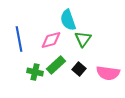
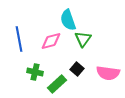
pink diamond: moved 1 px down
green rectangle: moved 1 px right, 19 px down
black square: moved 2 px left
